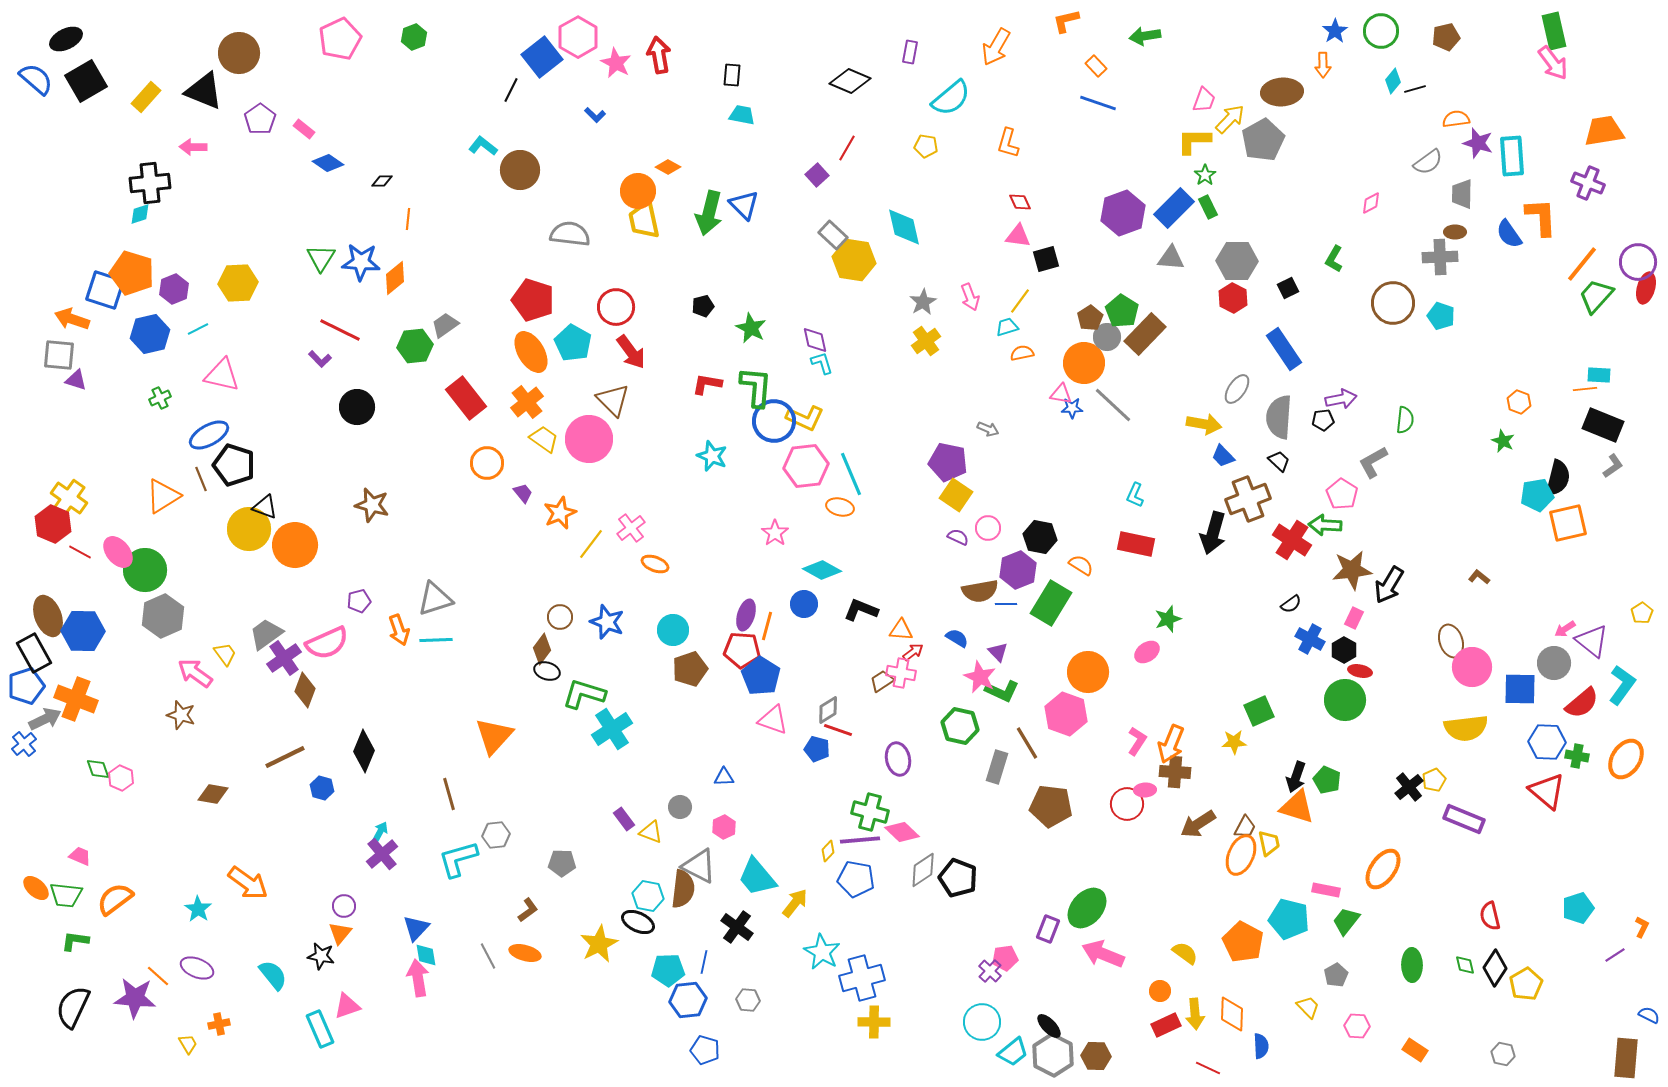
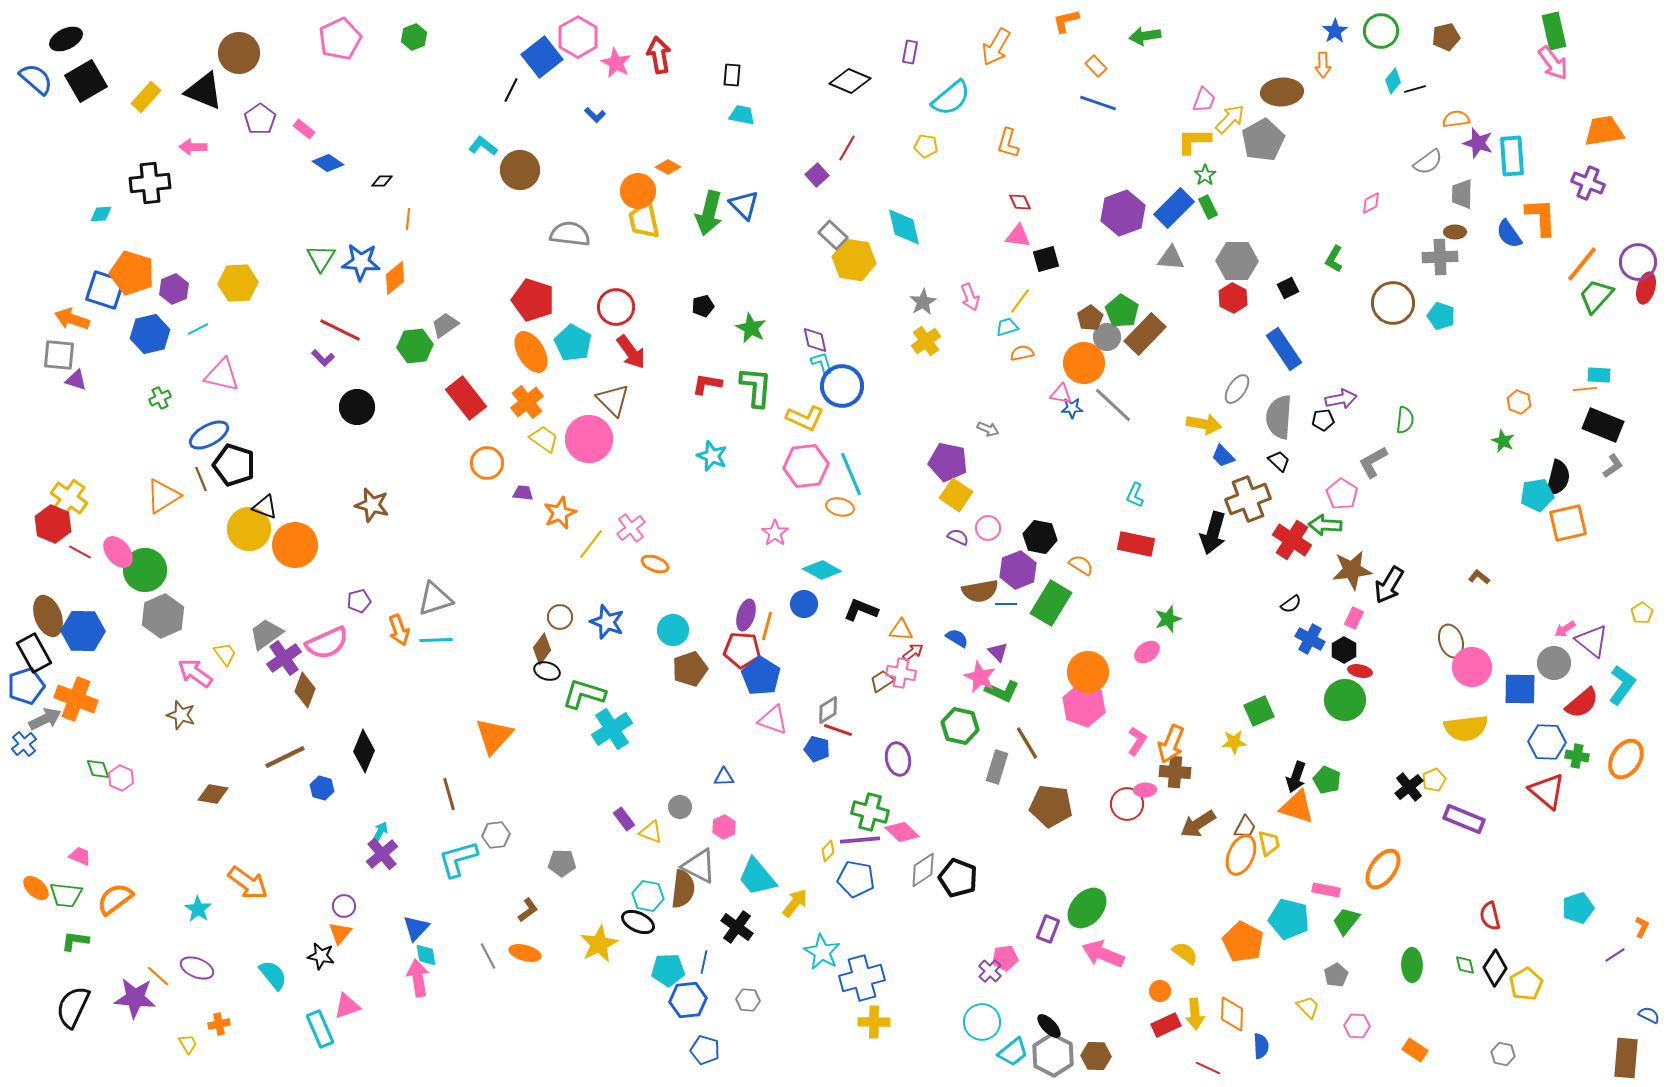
cyan diamond at (140, 214): moved 39 px left; rotated 15 degrees clockwise
purple L-shape at (320, 359): moved 3 px right, 1 px up
blue circle at (774, 421): moved 68 px right, 35 px up
purple trapezoid at (523, 493): rotated 45 degrees counterclockwise
pink hexagon at (1066, 714): moved 18 px right, 9 px up
